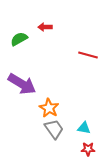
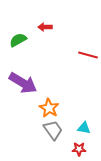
green semicircle: moved 1 px left, 1 px down
purple arrow: moved 1 px right, 1 px up
gray trapezoid: moved 1 px left, 1 px down
red star: moved 9 px left
